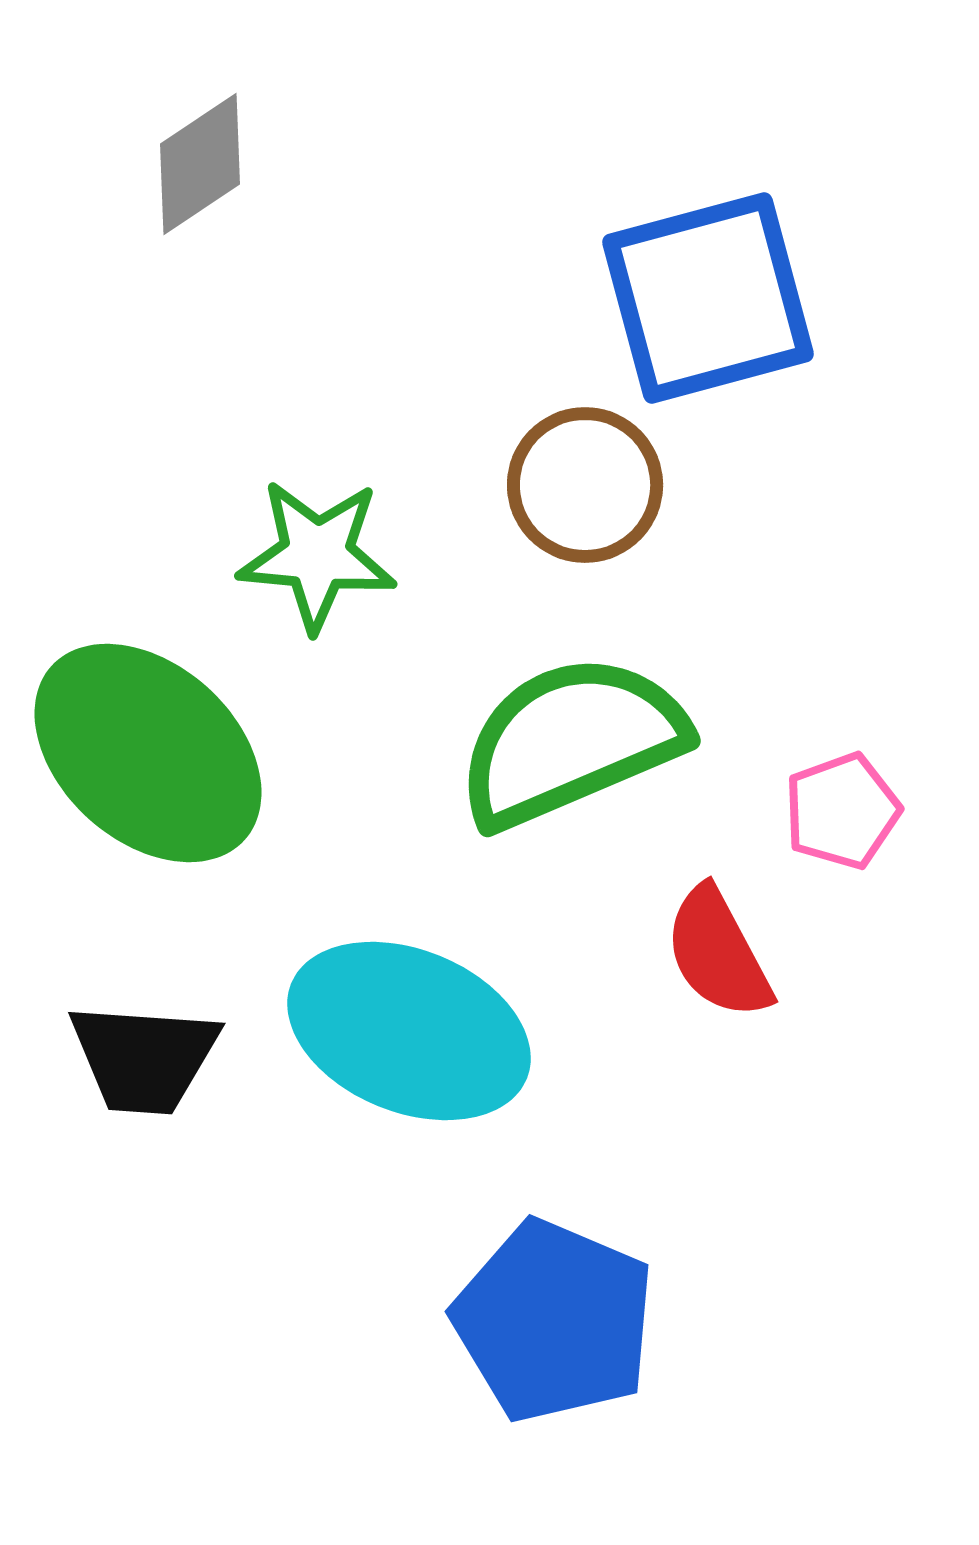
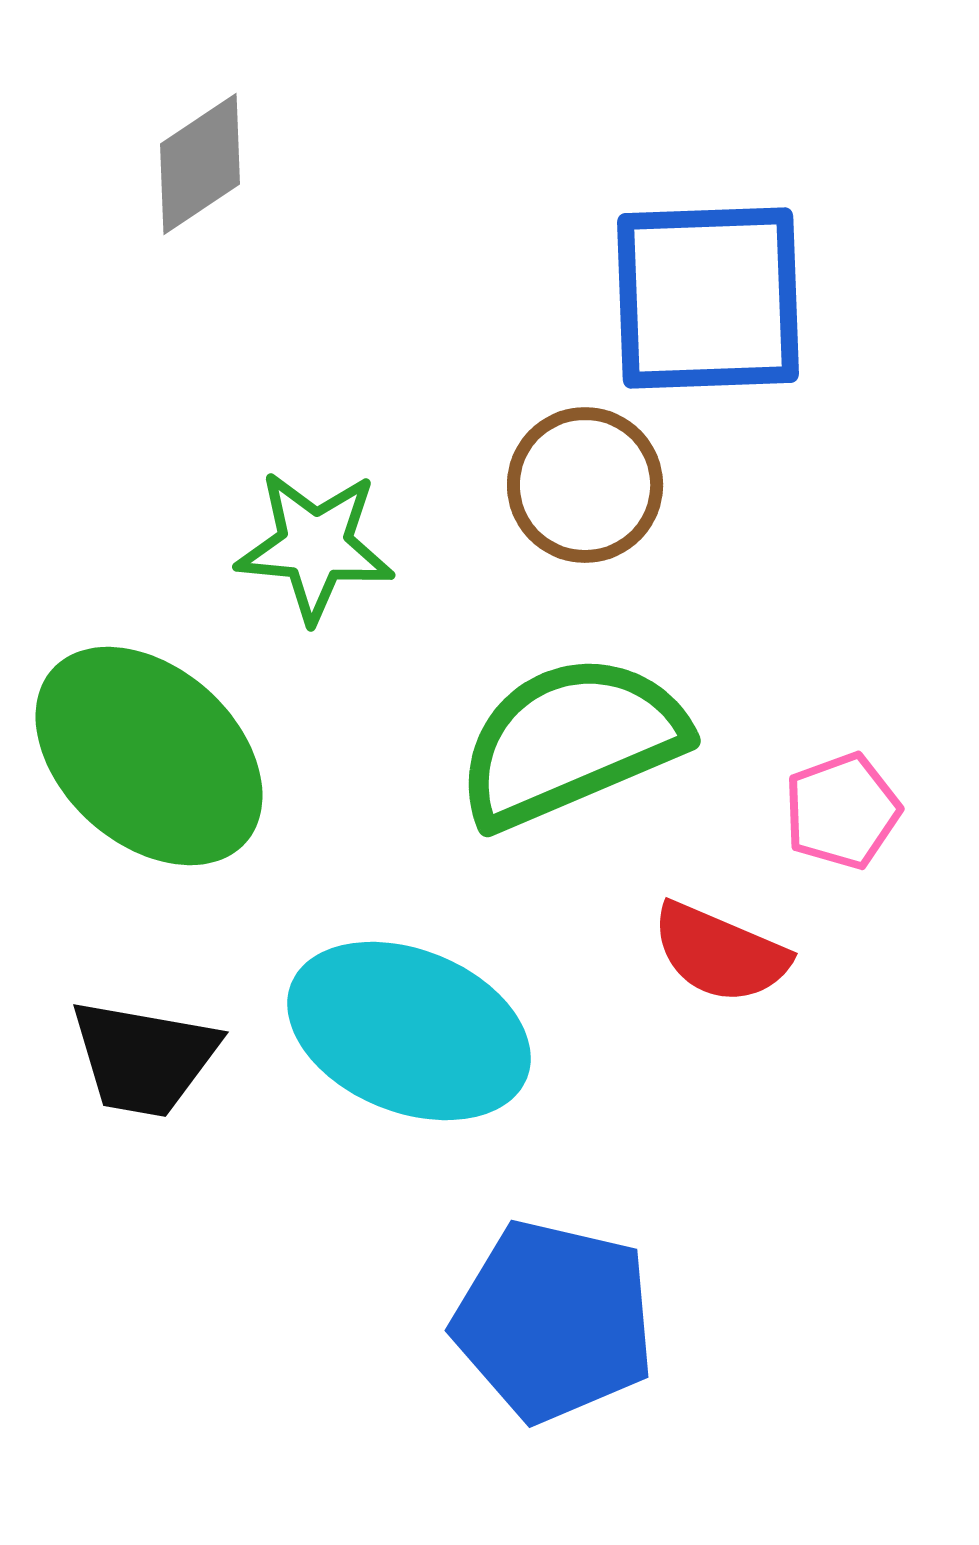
blue square: rotated 13 degrees clockwise
green star: moved 2 px left, 9 px up
green ellipse: moved 1 px right, 3 px down
red semicircle: moved 2 px right; rotated 39 degrees counterclockwise
black trapezoid: rotated 6 degrees clockwise
blue pentagon: rotated 10 degrees counterclockwise
